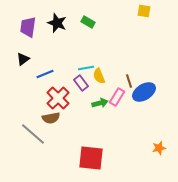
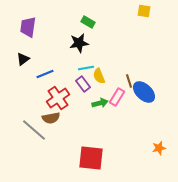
black star: moved 22 px right, 20 px down; rotated 30 degrees counterclockwise
purple rectangle: moved 2 px right, 1 px down
blue ellipse: rotated 75 degrees clockwise
red cross: rotated 10 degrees clockwise
gray line: moved 1 px right, 4 px up
